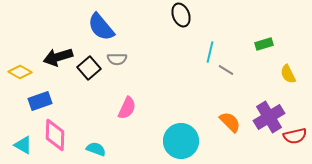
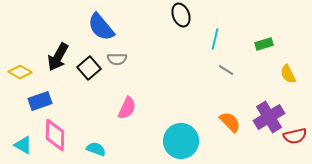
cyan line: moved 5 px right, 13 px up
black arrow: rotated 44 degrees counterclockwise
